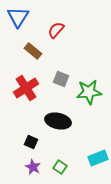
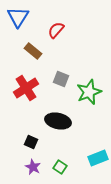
green star: rotated 15 degrees counterclockwise
